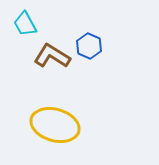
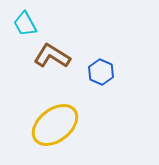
blue hexagon: moved 12 px right, 26 px down
yellow ellipse: rotated 54 degrees counterclockwise
